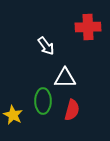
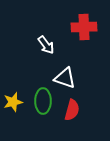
red cross: moved 4 px left
white arrow: moved 1 px up
white triangle: rotated 20 degrees clockwise
yellow star: moved 13 px up; rotated 30 degrees clockwise
